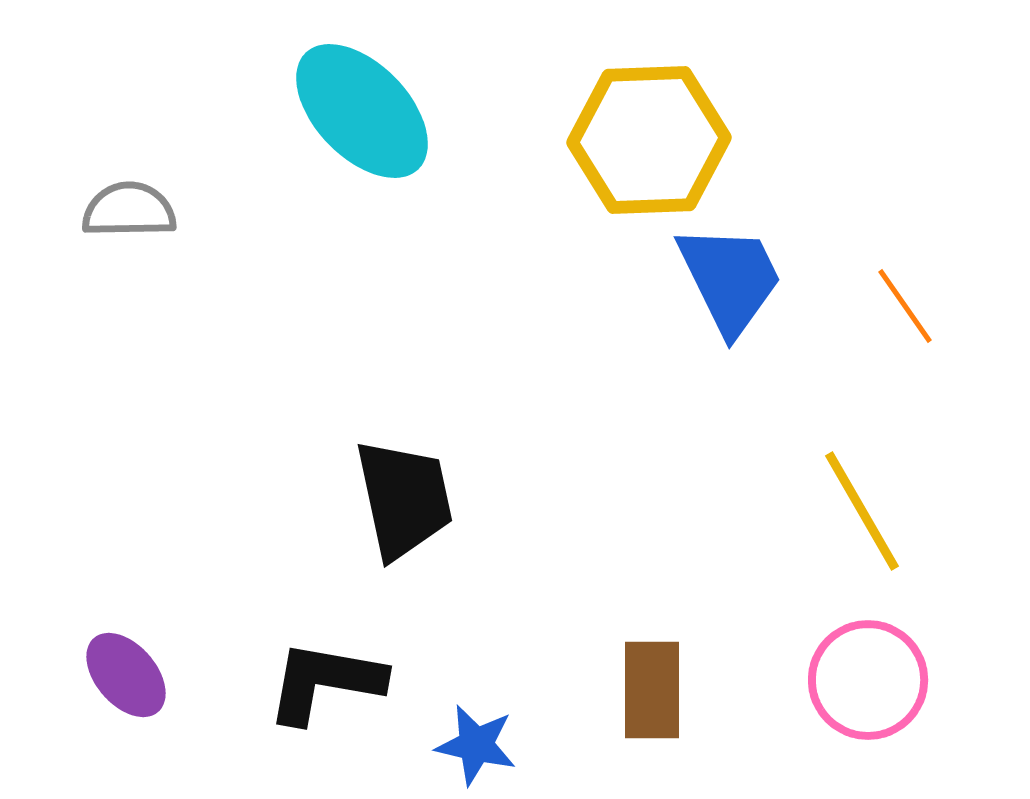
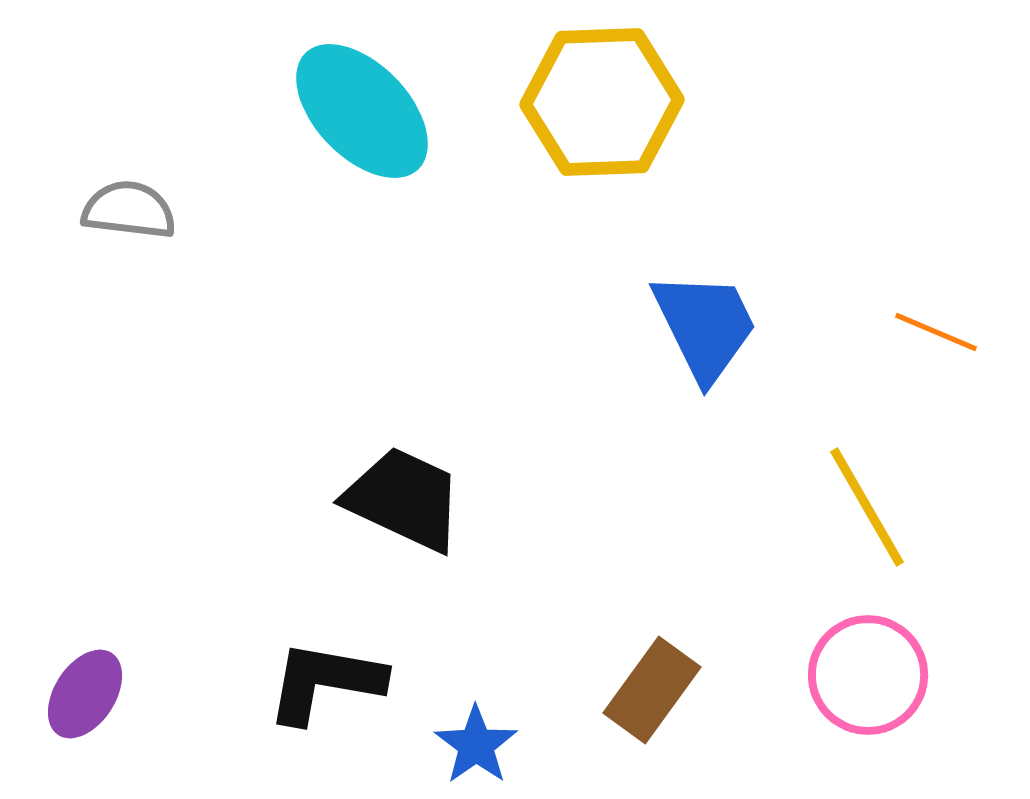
yellow hexagon: moved 47 px left, 38 px up
gray semicircle: rotated 8 degrees clockwise
blue trapezoid: moved 25 px left, 47 px down
orange line: moved 31 px right, 26 px down; rotated 32 degrees counterclockwise
black trapezoid: rotated 53 degrees counterclockwise
yellow line: moved 5 px right, 4 px up
purple ellipse: moved 41 px left, 19 px down; rotated 74 degrees clockwise
pink circle: moved 5 px up
brown rectangle: rotated 36 degrees clockwise
blue star: rotated 24 degrees clockwise
